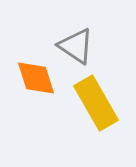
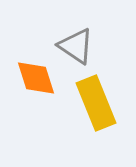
yellow rectangle: rotated 8 degrees clockwise
